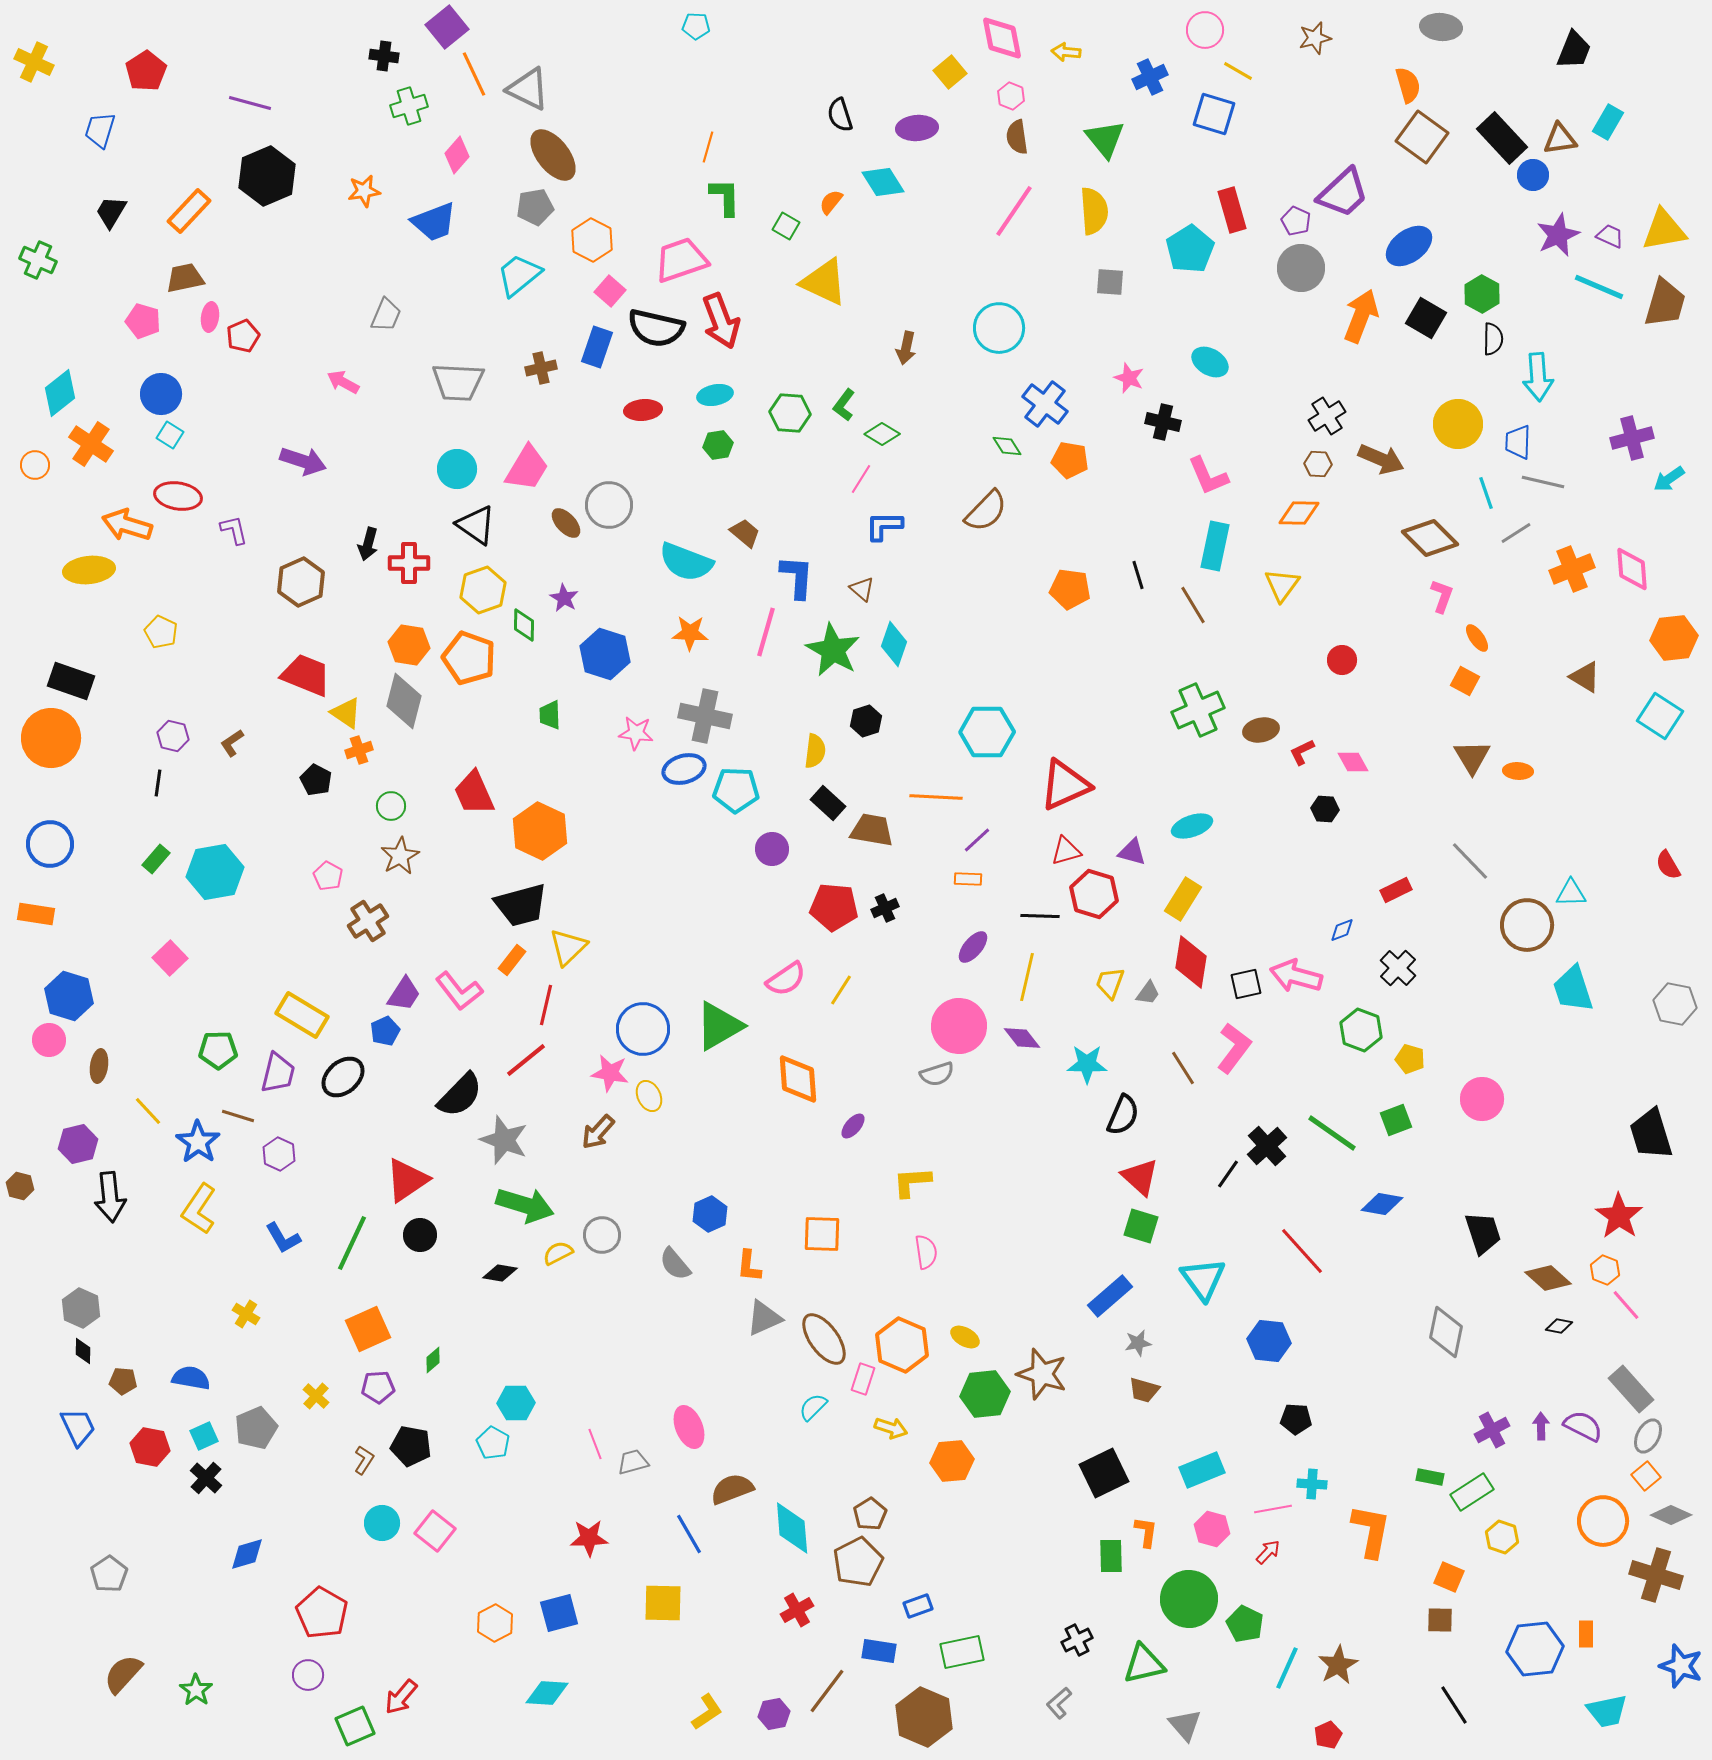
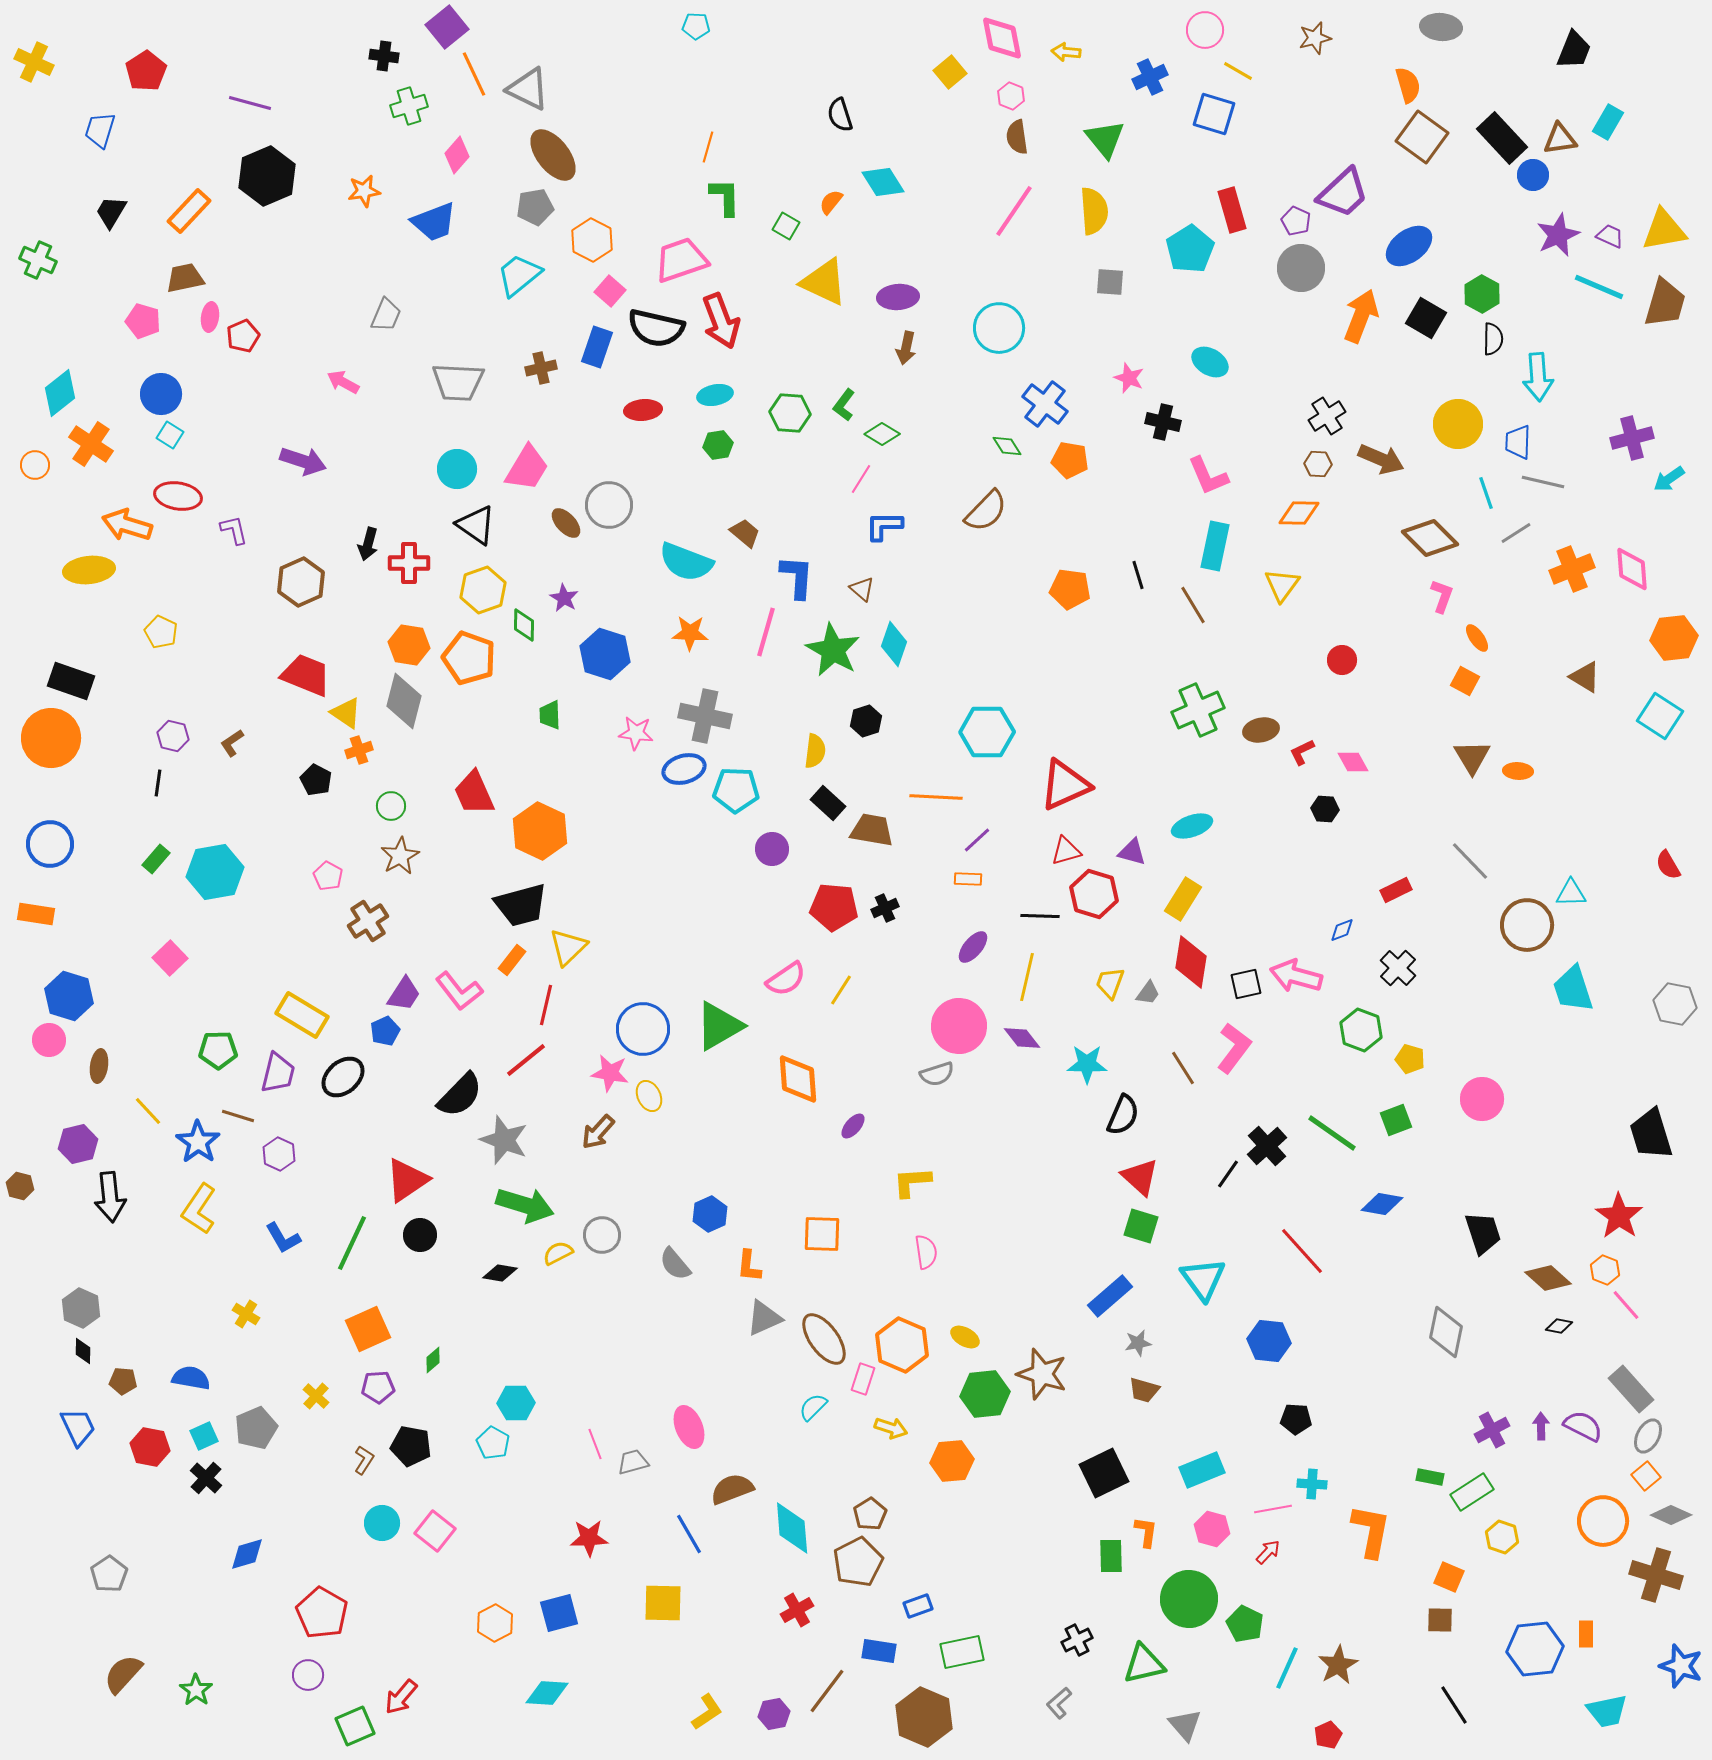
purple ellipse at (917, 128): moved 19 px left, 169 px down
